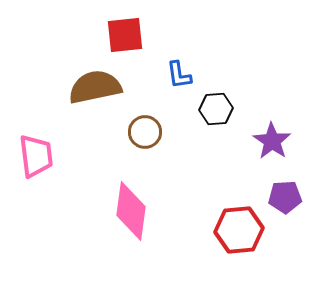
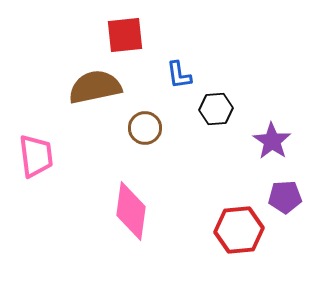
brown circle: moved 4 px up
